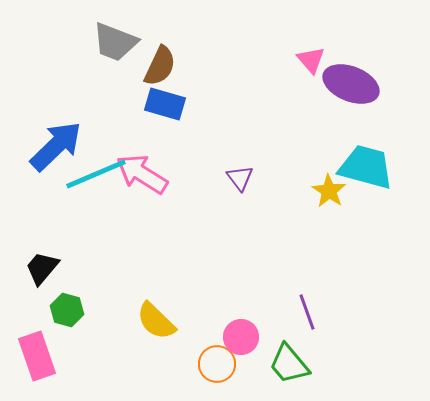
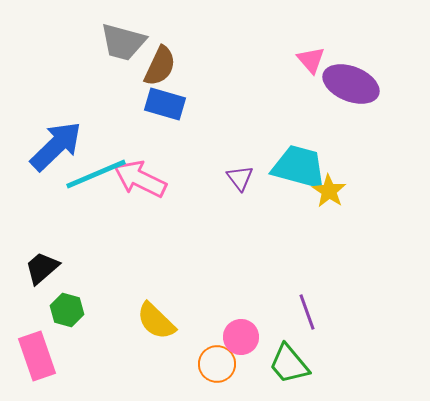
gray trapezoid: moved 8 px right; rotated 6 degrees counterclockwise
cyan trapezoid: moved 67 px left
pink arrow: moved 2 px left, 5 px down; rotated 6 degrees counterclockwise
black trapezoid: rotated 9 degrees clockwise
